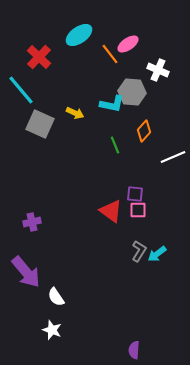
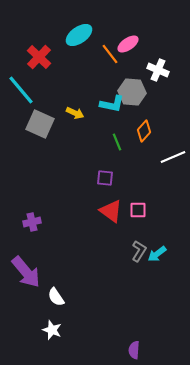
green line: moved 2 px right, 3 px up
purple square: moved 30 px left, 16 px up
